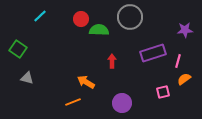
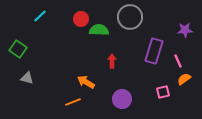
purple rectangle: moved 1 px right, 2 px up; rotated 55 degrees counterclockwise
pink line: rotated 40 degrees counterclockwise
purple circle: moved 4 px up
